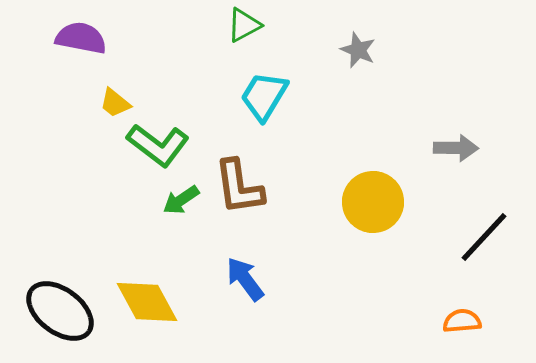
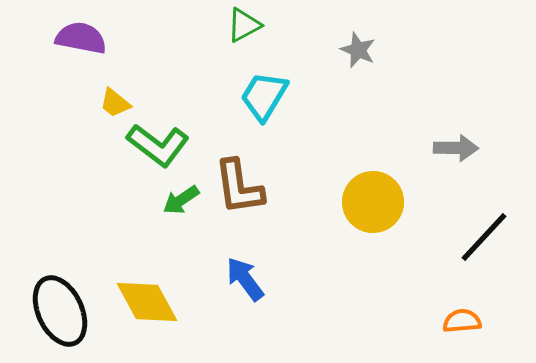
black ellipse: rotated 28 degrees clockwise
